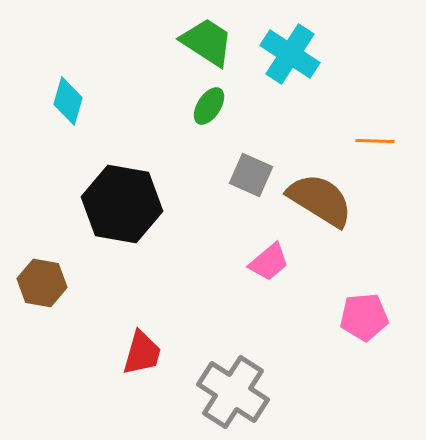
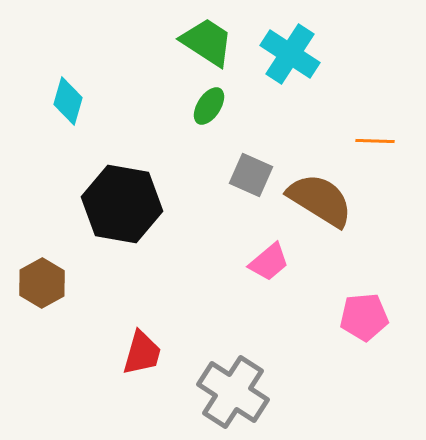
brown hexagon: rotated 21 degrees clockwise
